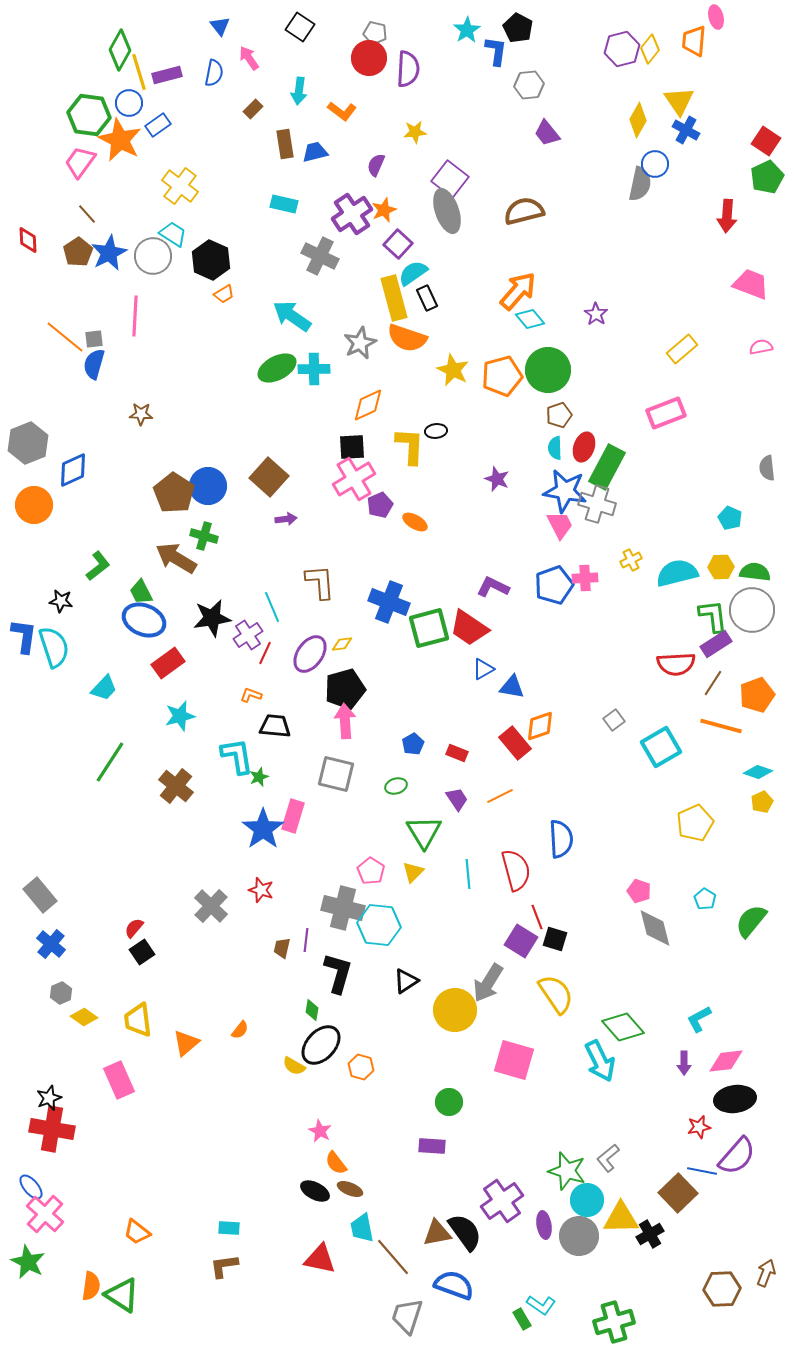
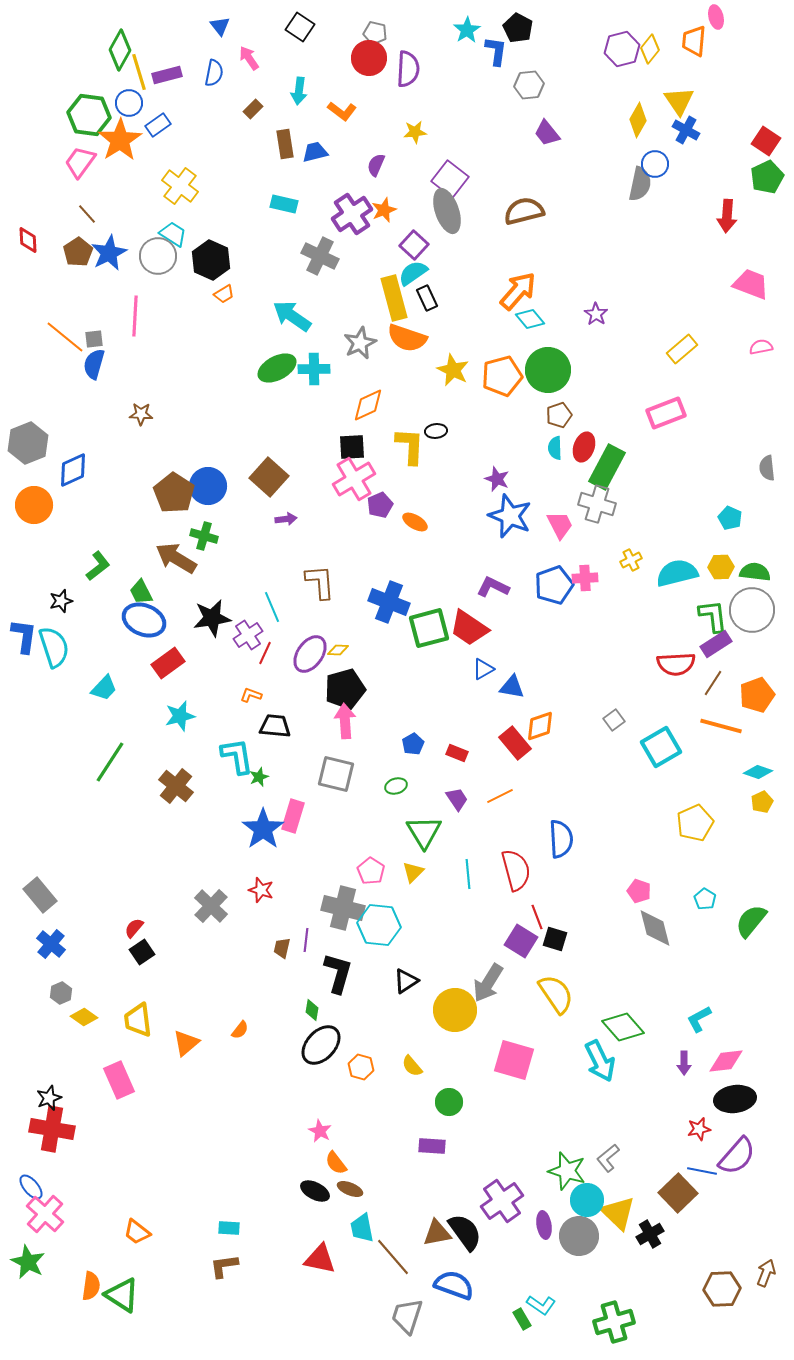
orange star at (120, 140): rotated 12 degrees clockwise
purple square at (398, 244): moved 16 px right, 1 px down
gray circle at (153, 256): moved 5 px right
blue star at (565, 491): moved 55 px left, 25 px down; rotated 12 degrees clockwise
black star at (61, 601): rotated 25 degrees counterclockwise
yellow diamond at (342, 644): moved 4 px left, 6 px down; rotated 10 degrees clockwise
yellow semicircle at (294, 1066): moved 118 px right; rotated 20 degrees clockwise
red star at (699, 1127): moved 2 px down
yellow triangle at (621, 1218): moved 3 px left, 5 px up; rotated 45 degrees clockwise
